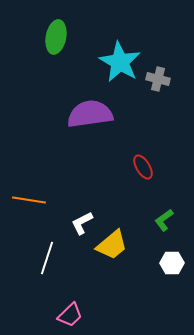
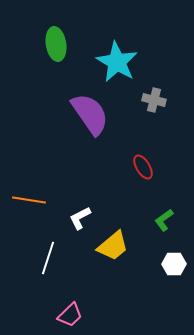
green ellipse: moved 7 px down; rotated 20 degrees counterclockwise
cyan star: moved 3 px left
gray cross: moved 4 px left, 21 px down
purple semicircle: rotated 63 degrees clockwise
white L-shape: moved 2 px left, 5 px up
yellow trapezoid: moved 1 px right, 1 px down
white line: moved 1 px right
white hexagon: moved 2 px right, 1 px down
